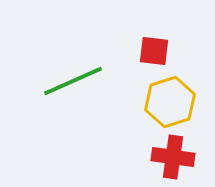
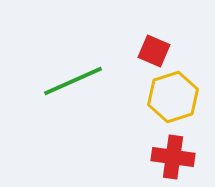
red square: rotated 16 degrees clockwise
yellow hexagon: moved 3 px right, 5 px up
